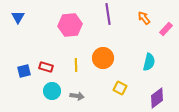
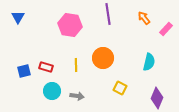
pink hexagon: rotated 15 degrees clockwise
purple diamond: rotated 30 degrees counterclockwise
